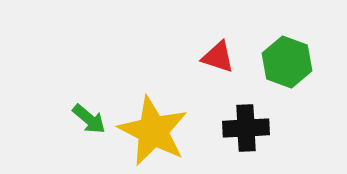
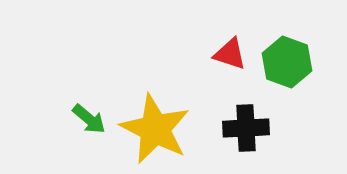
red triangle: moved 12 px right, 3 px up
yellow star: moved 2 px right, 2 px up
